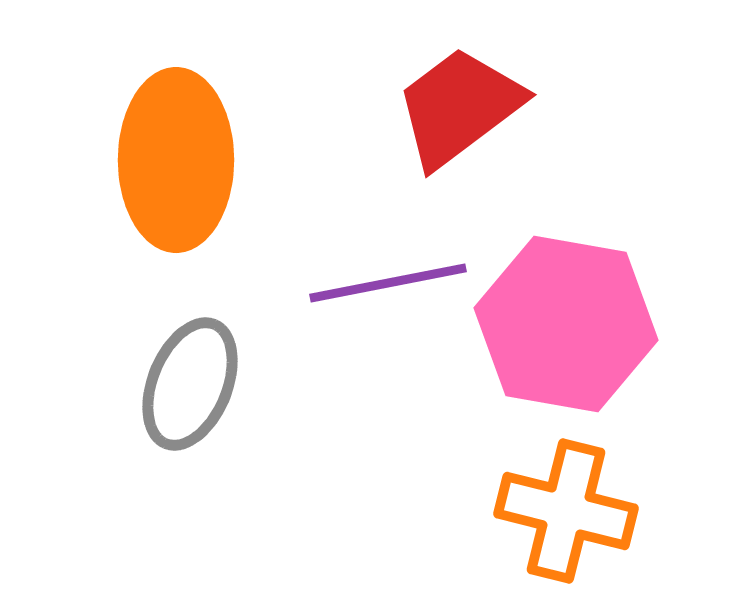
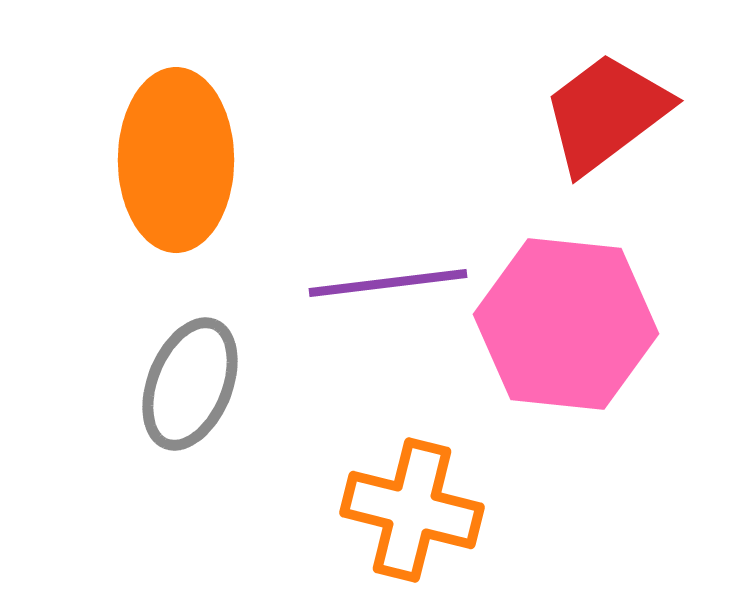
red trapezoid: moved 147 px right, 6 px down
purple line: rotated 4 degrees clockwise
pink hexagon: rotated 4 degrees counterclockwise
orange cross: moved 154 px left, 1 px up
